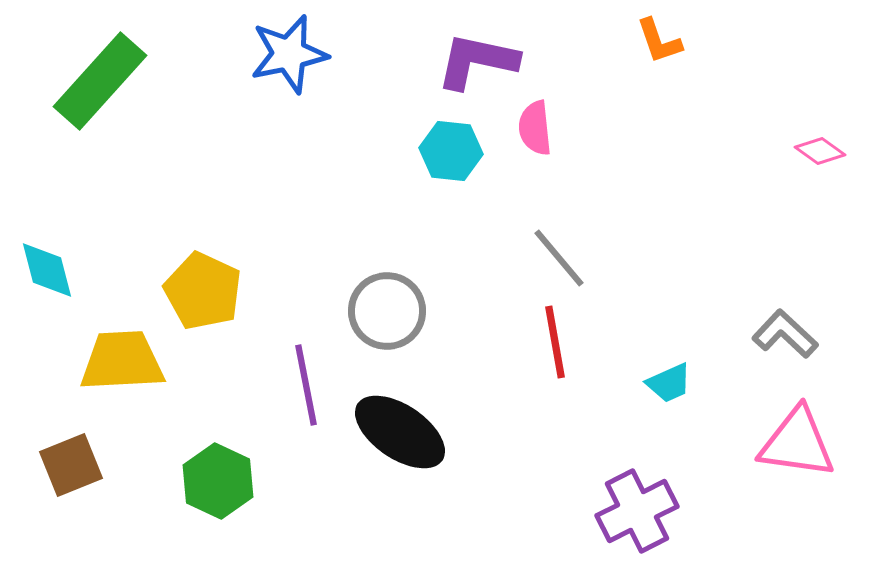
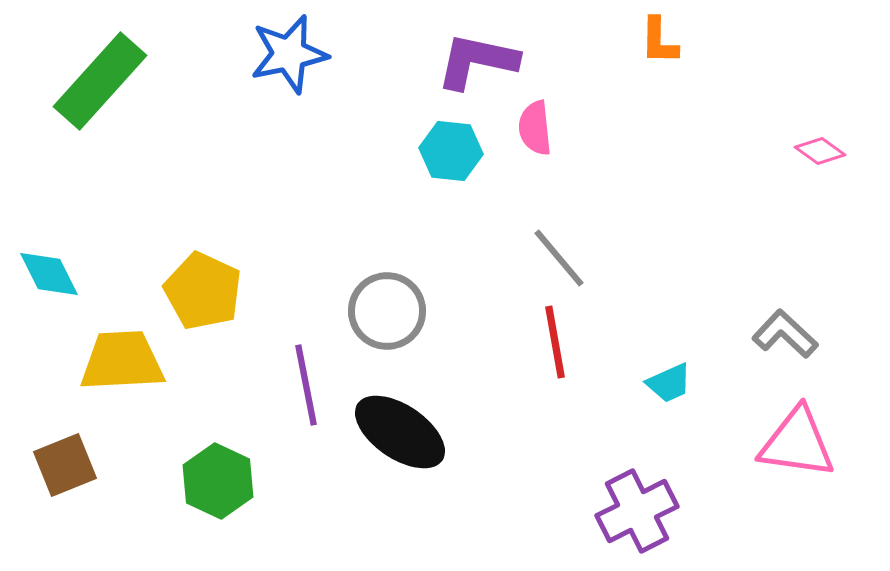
orange L-shape: rotated 20 degrees clockwise
cyan diamond: moved 2 px right, 4 px down; rotated 12 degrees counterclockwise
brown square: moved 6 px left
